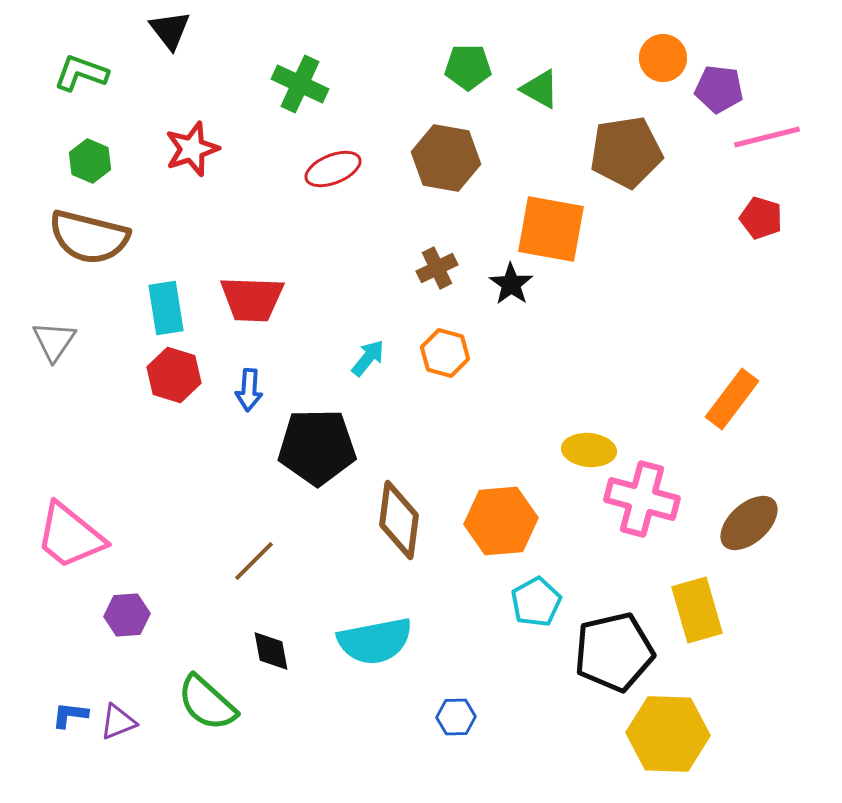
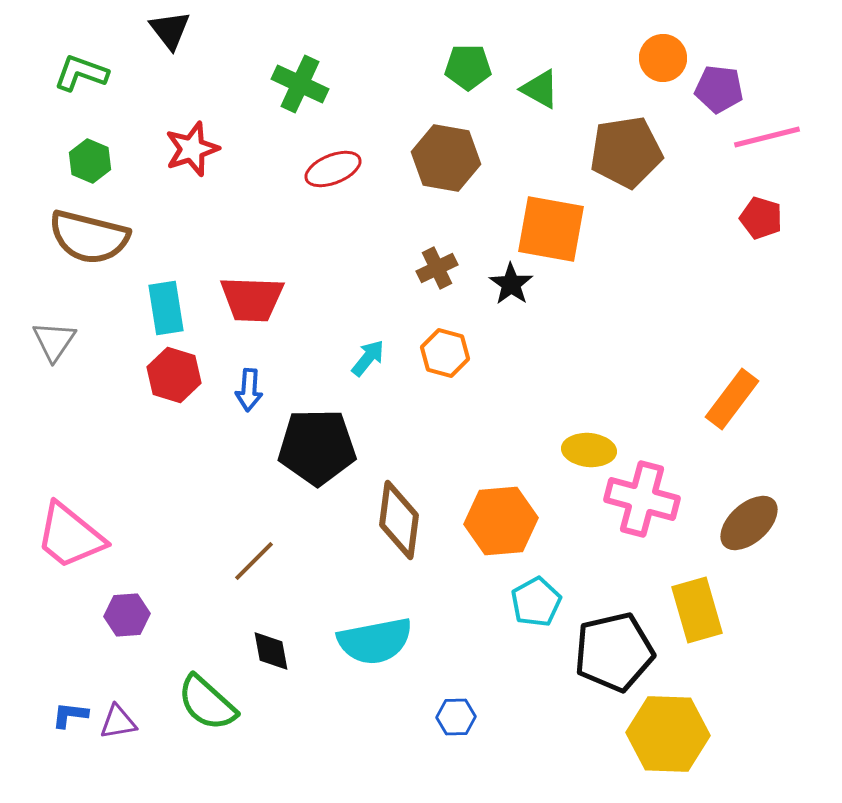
purple triangle at (118, 722): rotated 12 degrees clockwise
